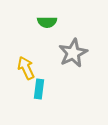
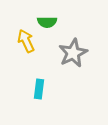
yellow arrow: moved 27 px up
